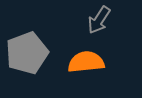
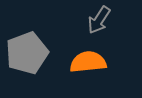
orange semicircle: moved 2 px right
